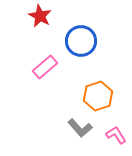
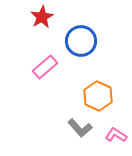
red star: moved 2 px right, 1 px down; rotated 15 degrees clockwise
orange hexagon: rotated 16 degrees counterclockwise
pink L-shape: rotated 25 degrees counterclockwise
